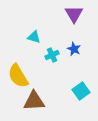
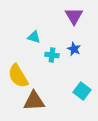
purple triangle: moved 2 px down
cyan cross: rotated 32 degrees clockwise
cyan square: moved 1 px right; rotated 18 degrees counterclockwise
